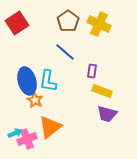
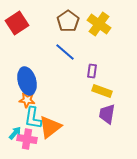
yellow cross: rotated 10 degrees clockwise
cyan L-shape: moved 15 px left, 37 px down
orange star: moved 8 px left; rotated 21 degrees counterclockwise
purple trapezoid: rotated 85 degrees clockwise
cyan arrow: rotated 24 degrees counterclockwise
pink cross: rotated 30 degrees clockwise
